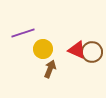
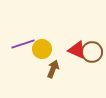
purple line: moved 11 px down
yellow circle: moved 1 px left
brown arrow: moved 3 px right
